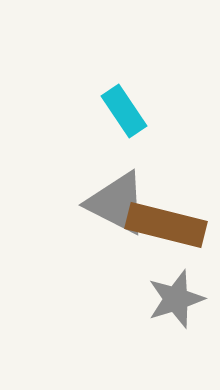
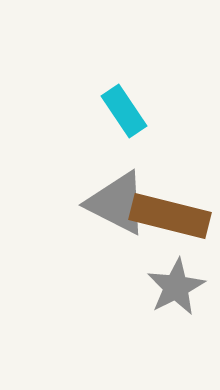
brown rectangle: moved 4 px right, 9 px up
gray star: moved 12 px up; rotated 10 degrees counterclockwise
